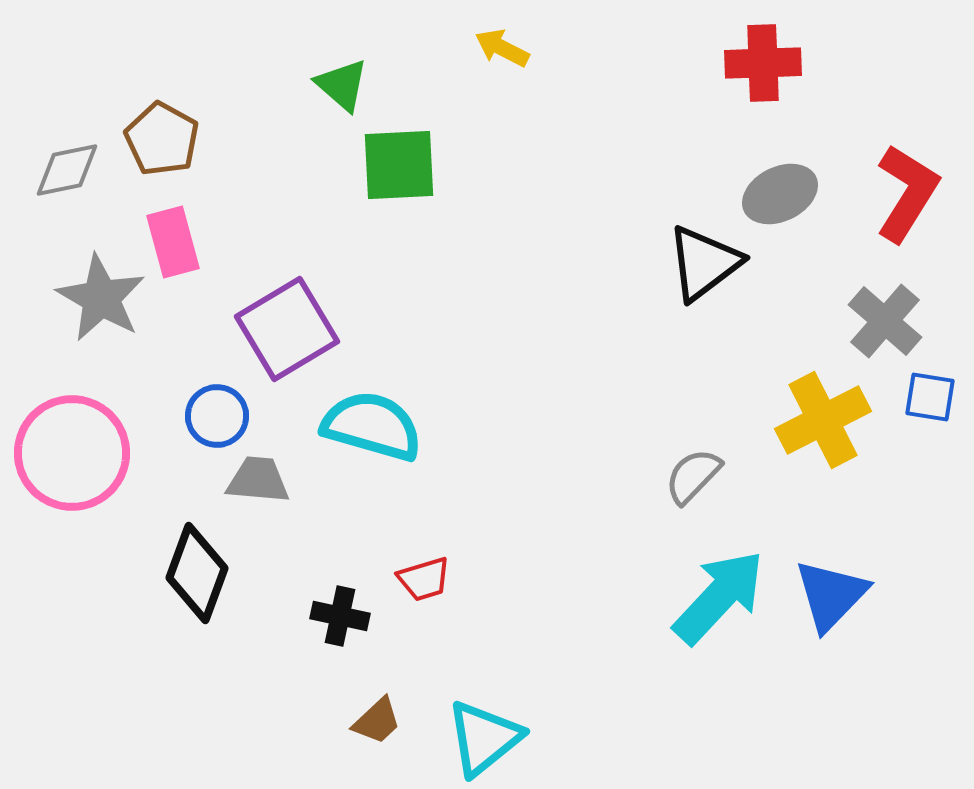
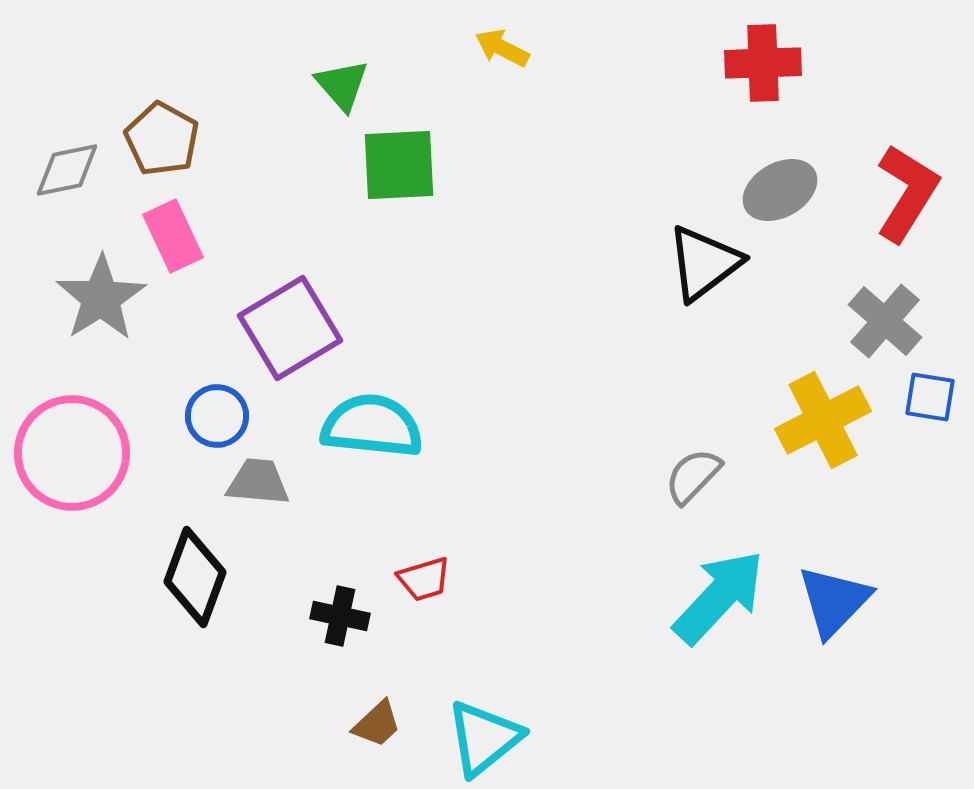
green triangle: rotated 8 degrees clockwise
gray ellipse: moved 4 px up; rotated 4 degrees counterclockwise
pink rectangle: moved 6 px up; rotated 10 degrees counterclockwise
gray star: rotated 10 degrees clockwise
purple square: moved 3 px right, 1 px up
cyan semicircle: rotated 10 degrees counterclockwise
gray trapezoid: moved 2 px down
black diamond: moved 2 px left, 4 px down
blue triangle: moved 3 px right, 6 px down
brown trapezoid: moved 3 px down
